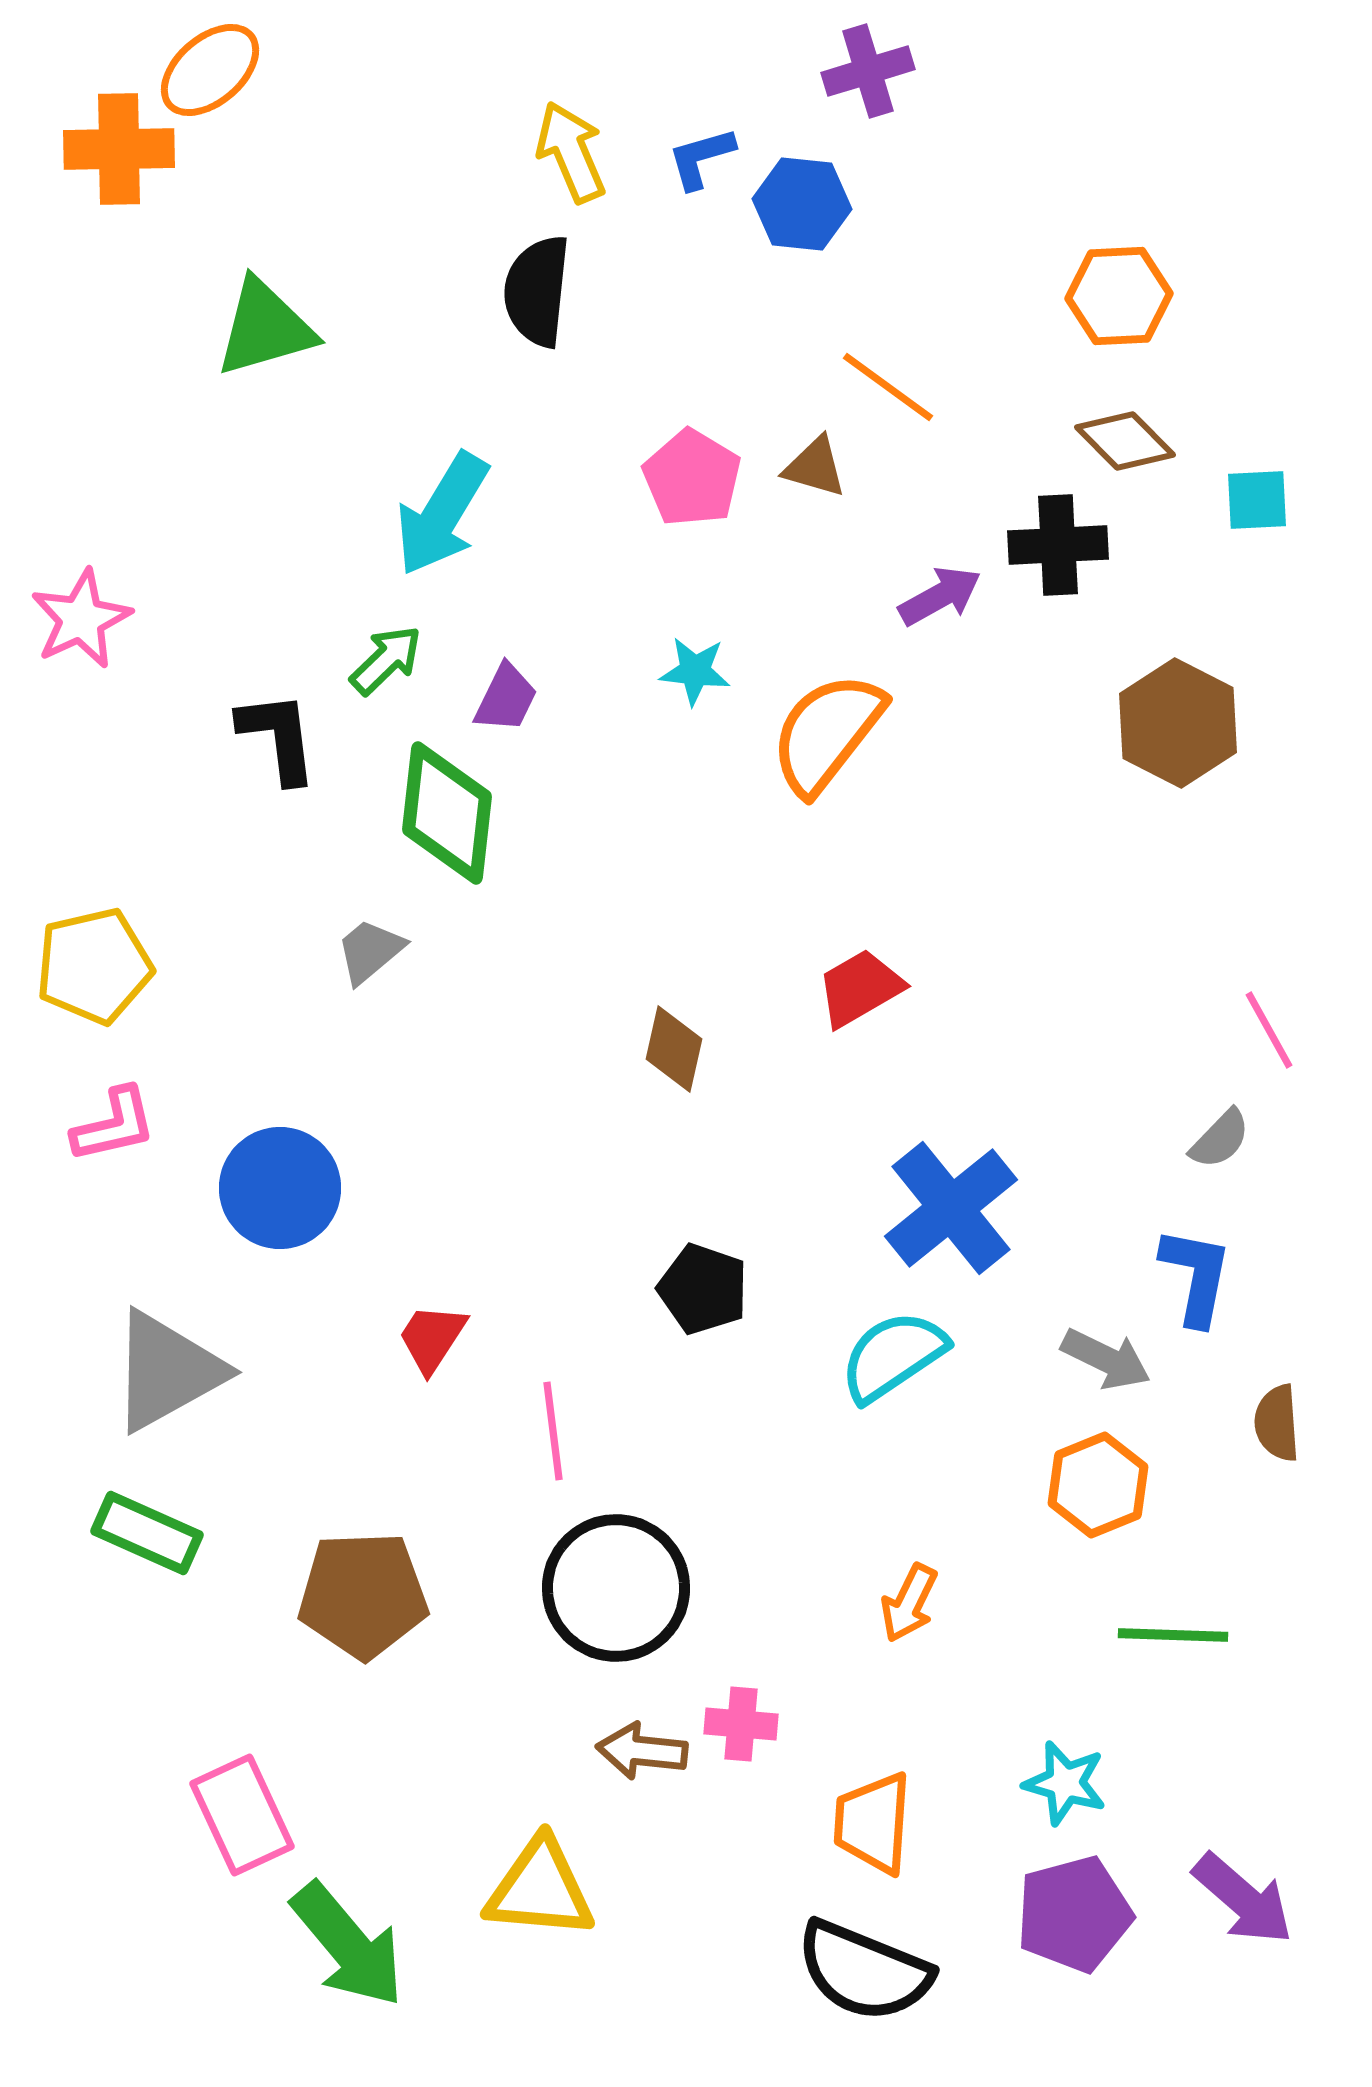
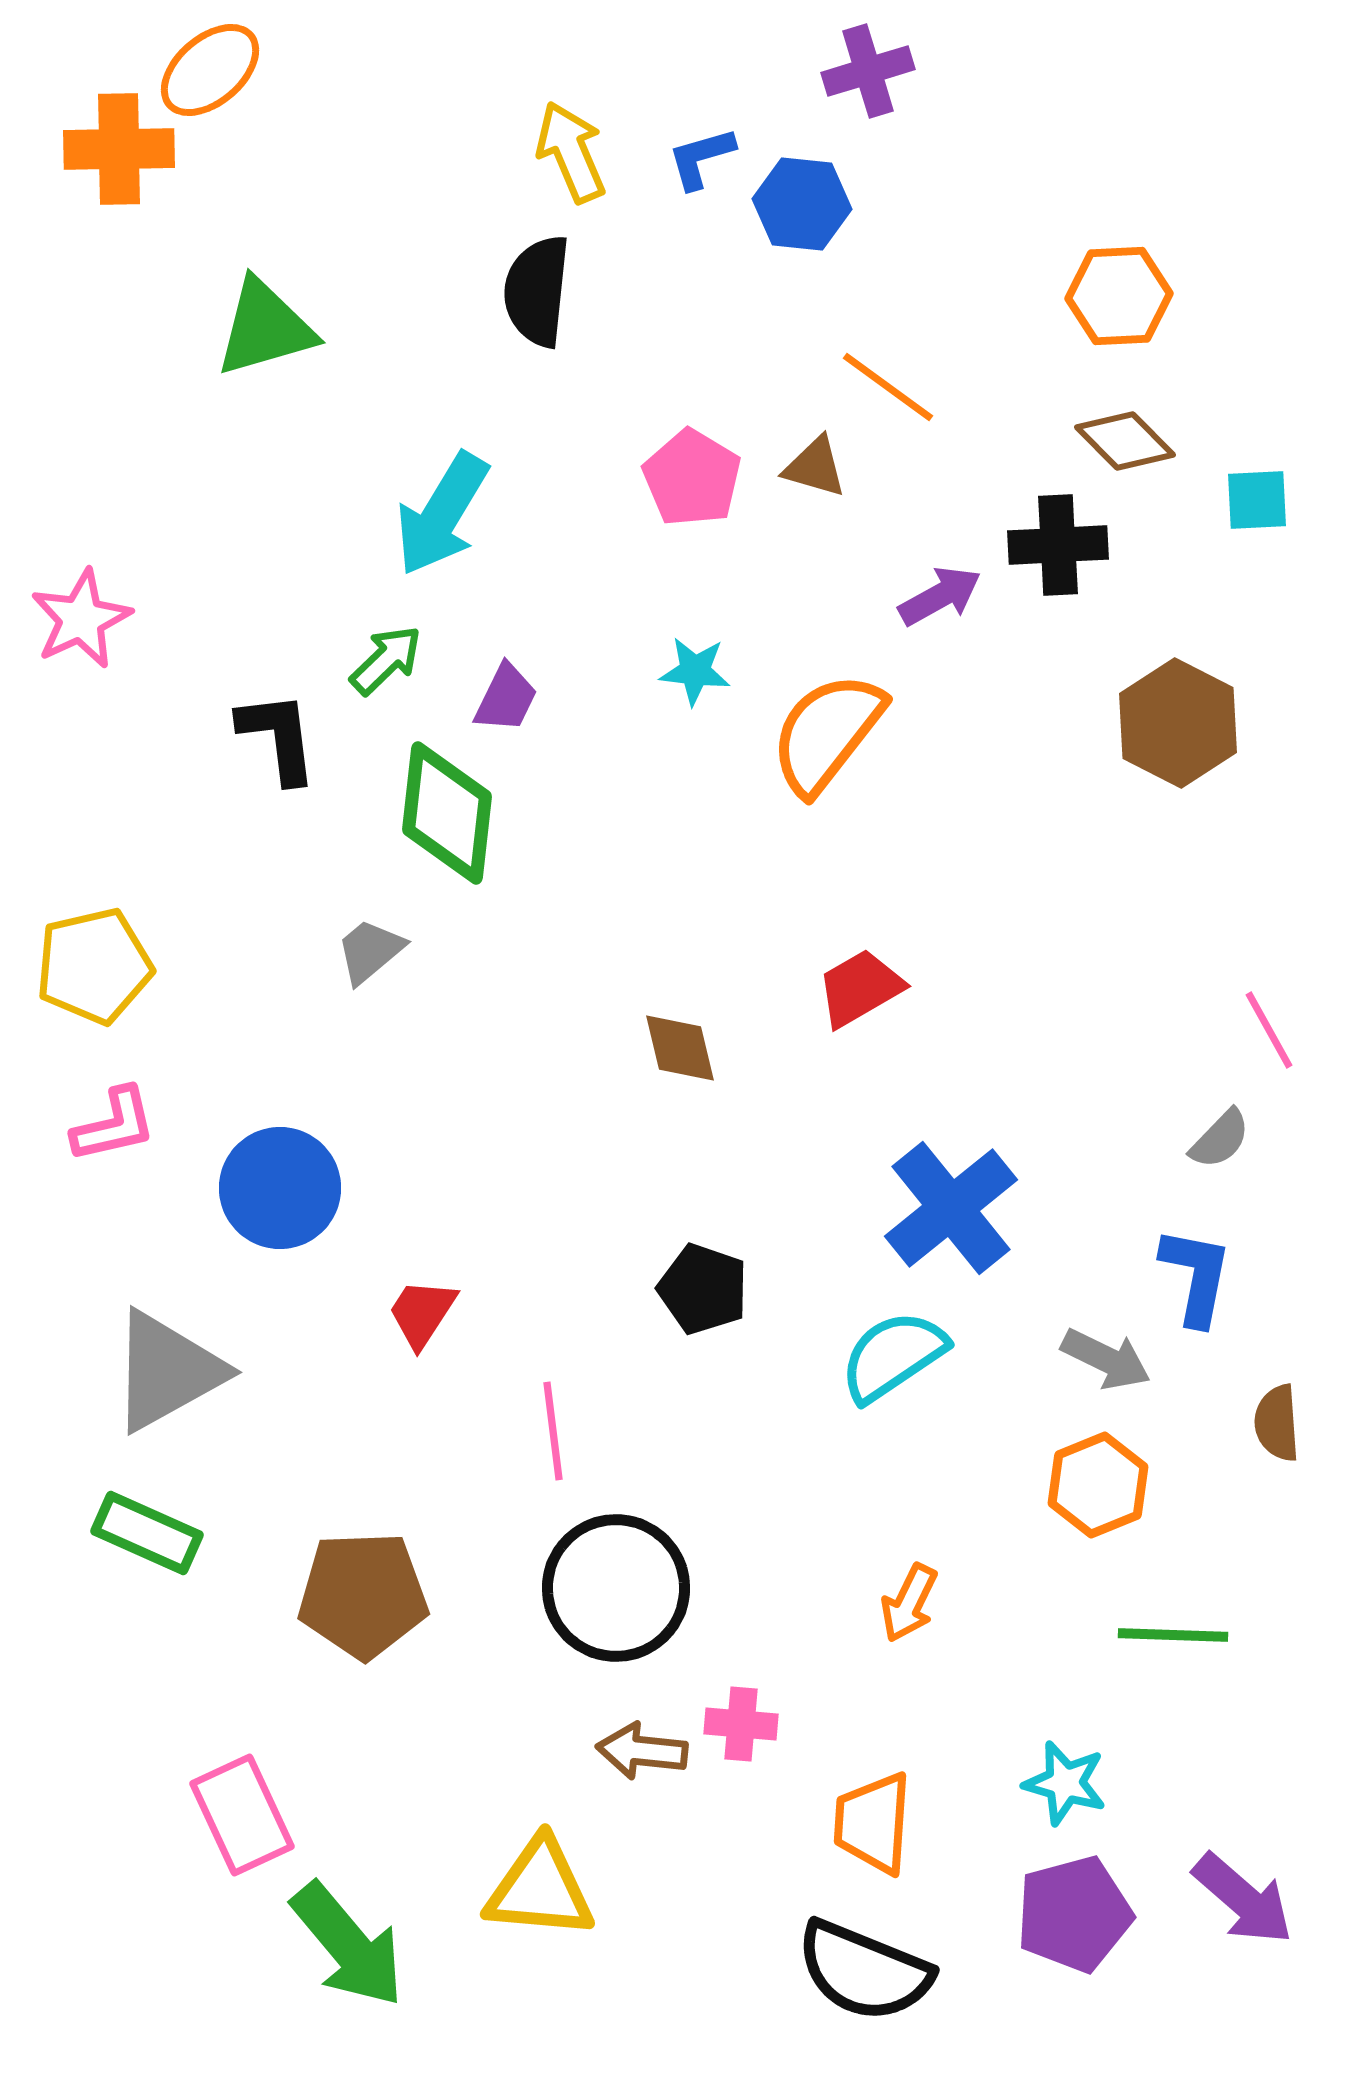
brown diamond at (674, 1049): moved 6 px right, 1 px up; rotated 26 degrees counterclockwise
red trapezoid at (432, 1338): moved 10 px left, 25 px up
